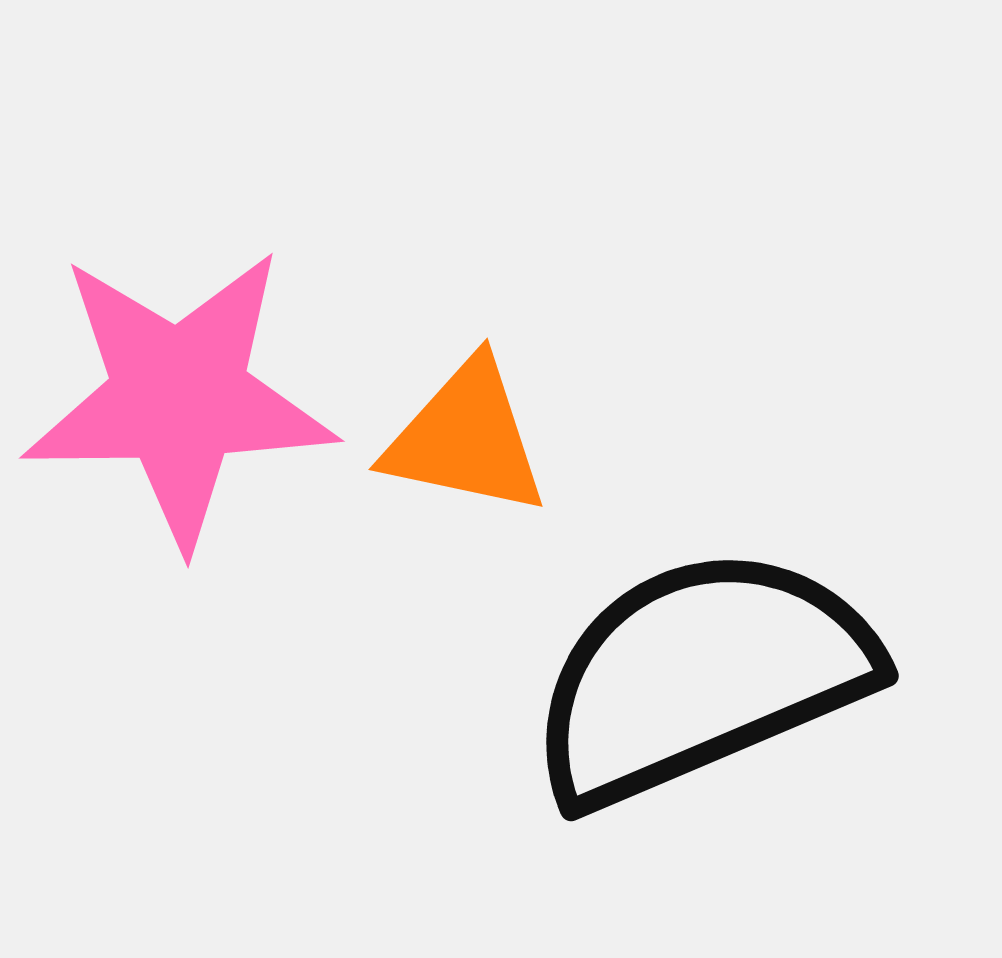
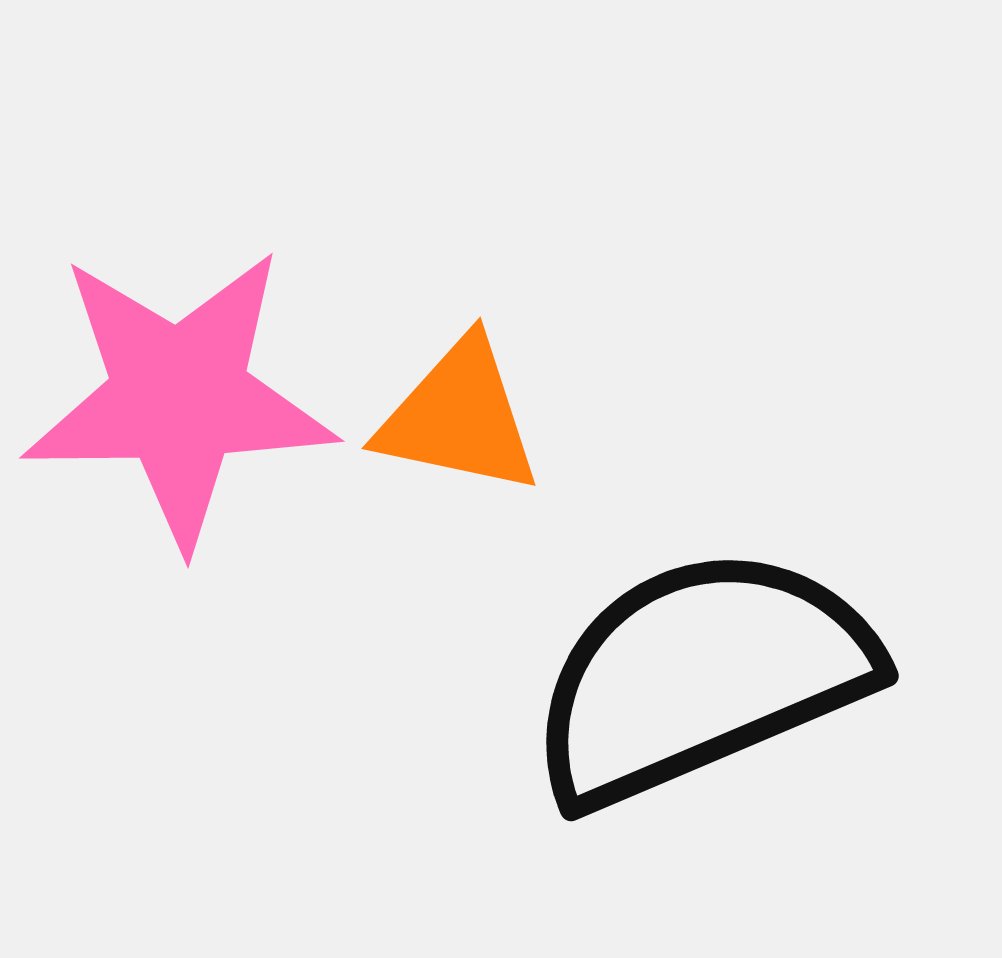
orange triangle: moved 7 px left, 21 px up
